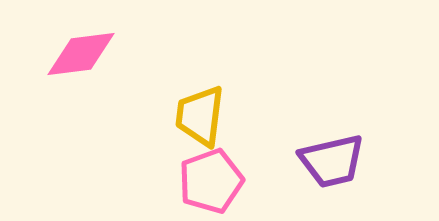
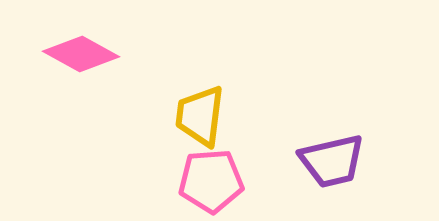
pink diamond: rotated 36 degrees clockwise
pink pentagon: rotated 16 degrees clockwise
